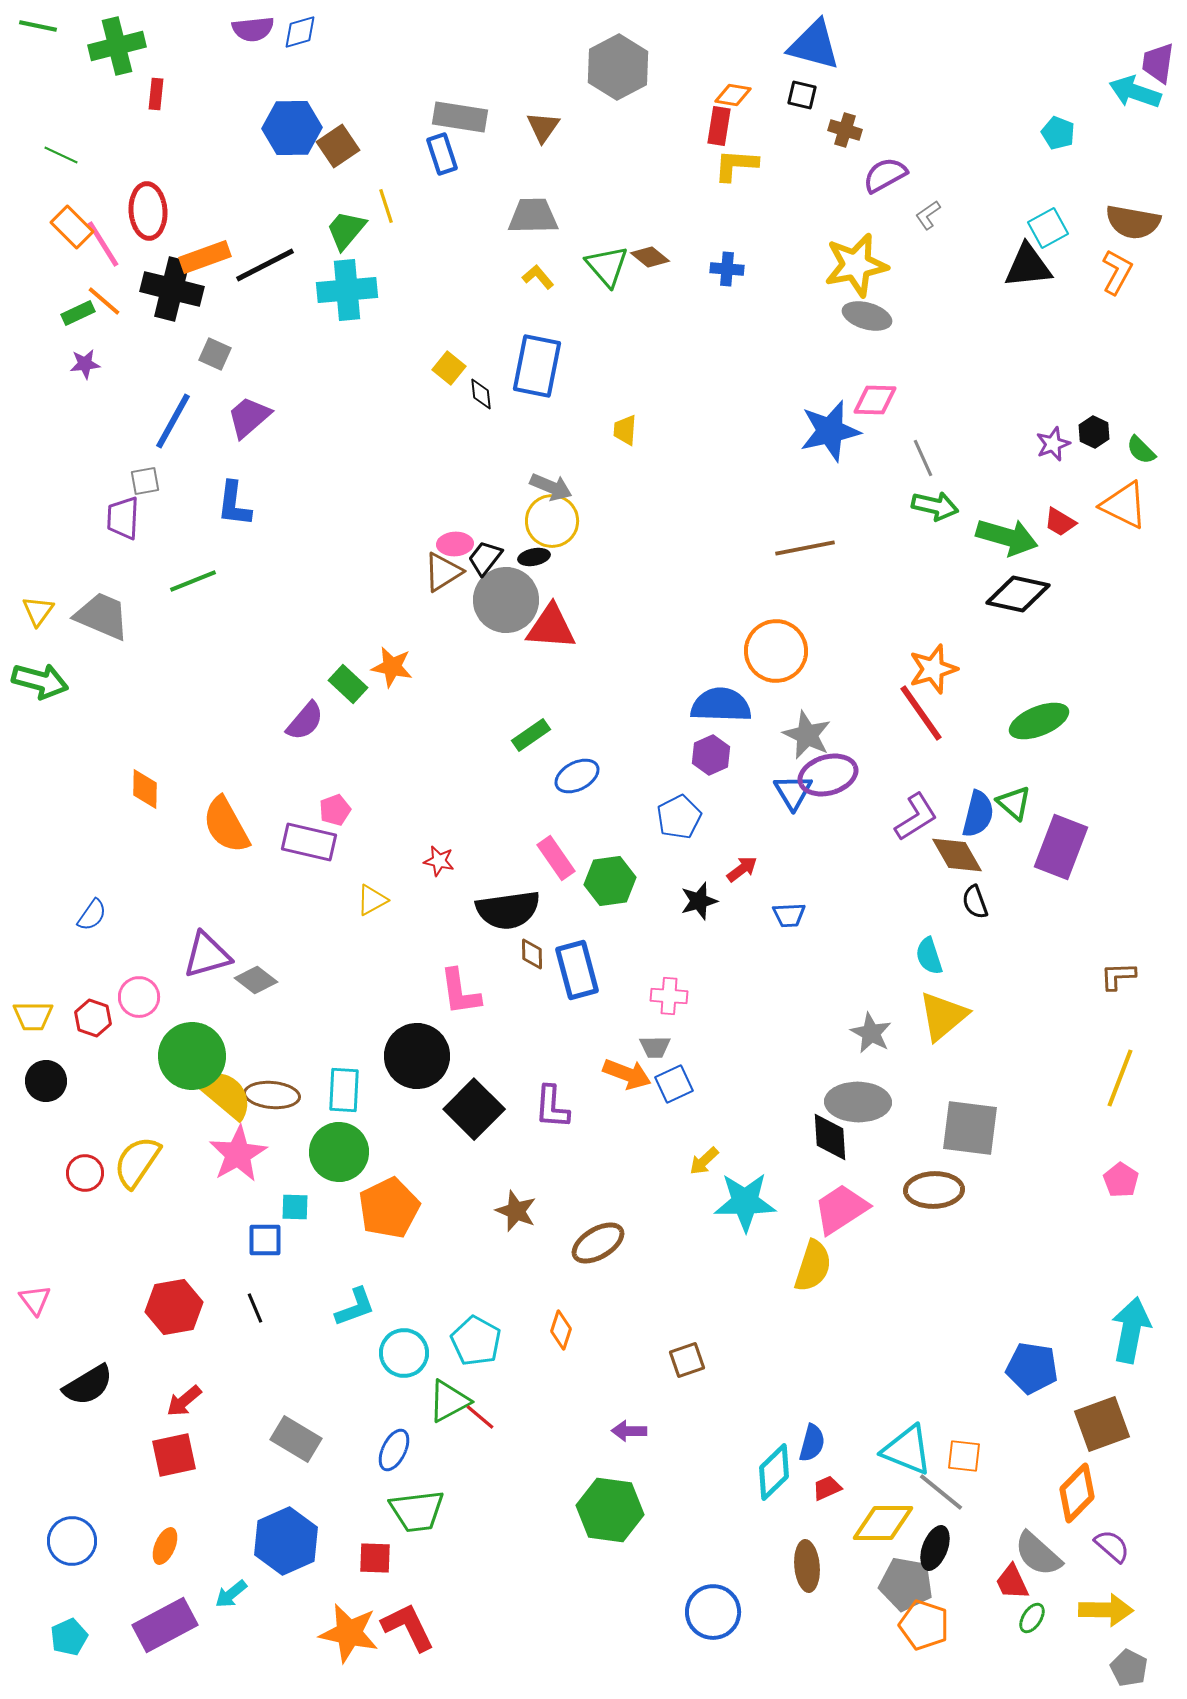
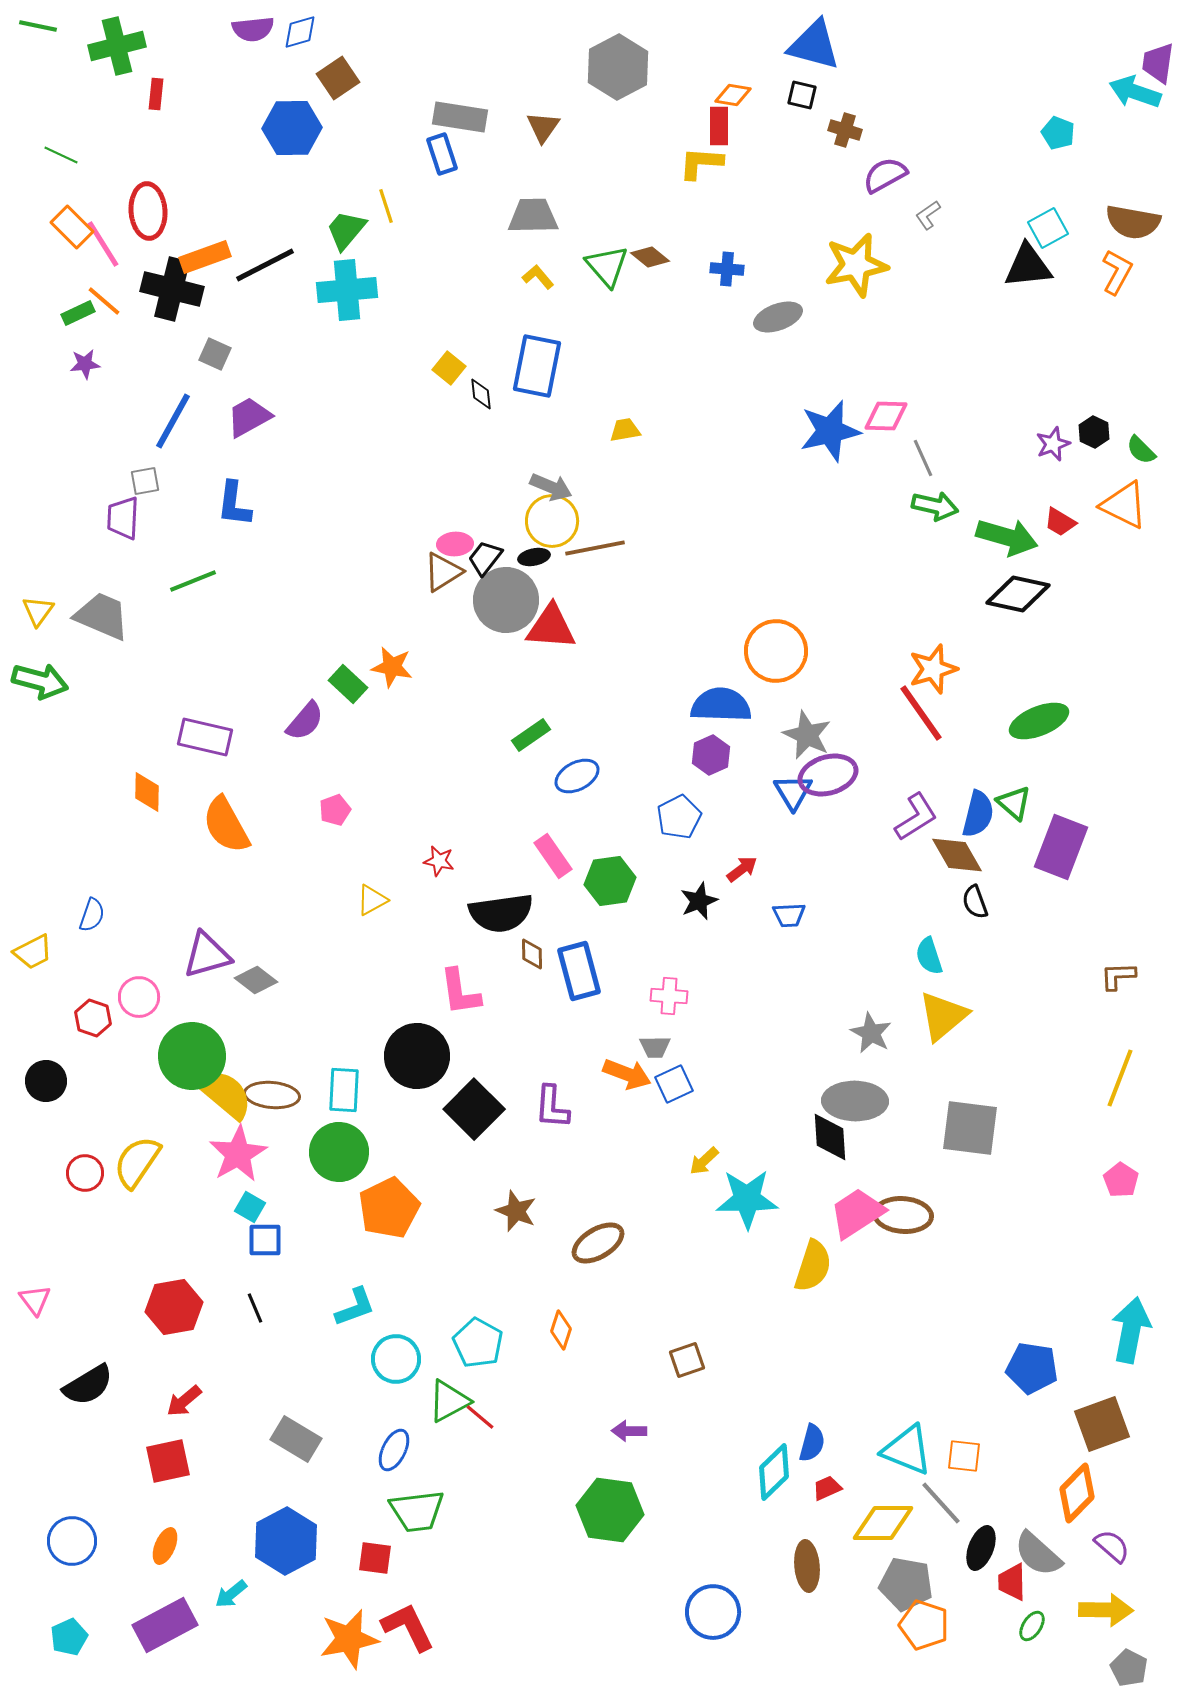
red rectangle at (719, 126): rotated 9 degrees counterclockwise
brown square at (338, 146): moved 68 px up
yellow L-shape at (736, 165): moved 35 px left, 2 px up
gray ellipse at (867, 316): moved 89 px left, 1 px down; rotated 36 degrees counterclockwise
pink diamond at (875, 400): moved 11 px right, 16 px down
purple trapezoid at (249, 417): rotated 12 degrees clockwise
yellow trapezoid at (625, 430): rotated 76 degrees clockwise
brown line at (805, 548): moved 210 px left
orange diamond at (145, 789): moved 2 px right, 3 px down
purple rectangle at (309, 842): moved 104 px left, 105 px up
pink rectangle at (556, 858): moved 3 px left, 2 px up
black star at (699, 901): rotated 6 degrees counterclockwise
black semicircle at (508, 910): moved 7 px left, 3 px down
blue semicircle at (92, 915): rotated 16 degrees counterclockwise
blue rectangle at (577, 970): moved 2 px right, 1 px down
yellow trapezoid at (33, 1016): moved 64 px up; rotated 27 degrees counterclockwise
gray ellipse at (858, 1102): moved 3 px left, 1 px up
brown ellipse at (934, 1190): moved 31 px left, 25 px down; rotated 6 degrees clockwise
cyan star at (745, 1202): moved 2 px right, 3 px up
cyan square at (295, 1207): moved 45 px left; rotated 28 degrees clockwise
pink trapezoid at (841, 1209): moved 16 px right, 4 px down
cyan pentagon at (476, 1341): moved 2 px right, 2 px down
cyan circle at (404, 1353): moved 8 px left, 6 px down
red square at (174, 1455): moved 6 px left, 6 px down
gray line at (941, 1492): moved 11 px down; rotated 9 degrees clockwise
blue hexagon at (286, 1541): rotated 4 degrees counterclockwise
black ellipse at (935, 1548): moved 46 px right
red square at (375, 1558): rotated 6 degrees clockwise
red trapezoid at (1012, 1582): rotated 24 degrees clockwise
green ellipse at (1032, 1618): moved 8 px down
orange star at (349, 1633): moved 6 px down; rotated 24 degrees counterclockwise
